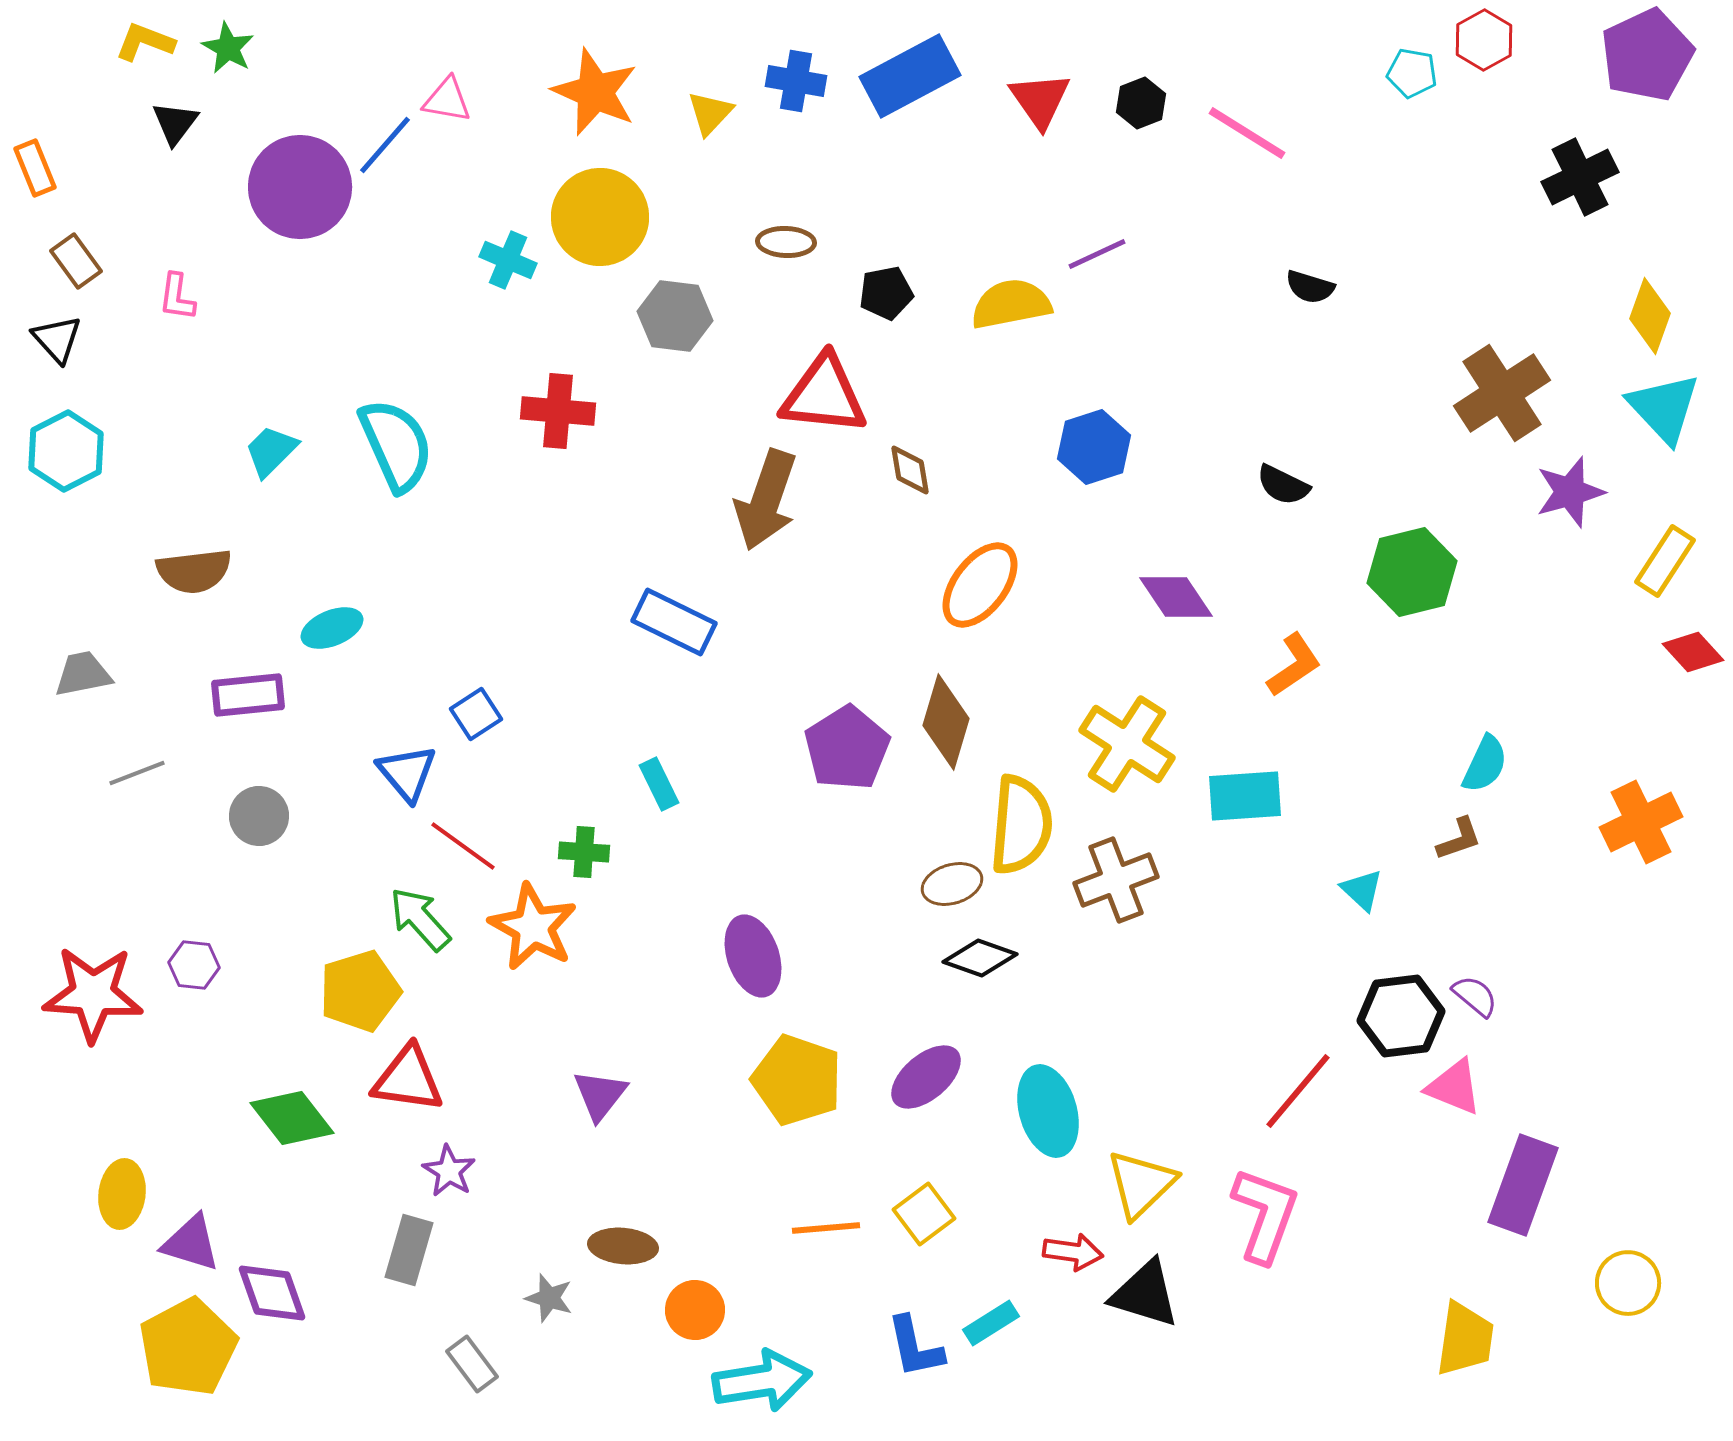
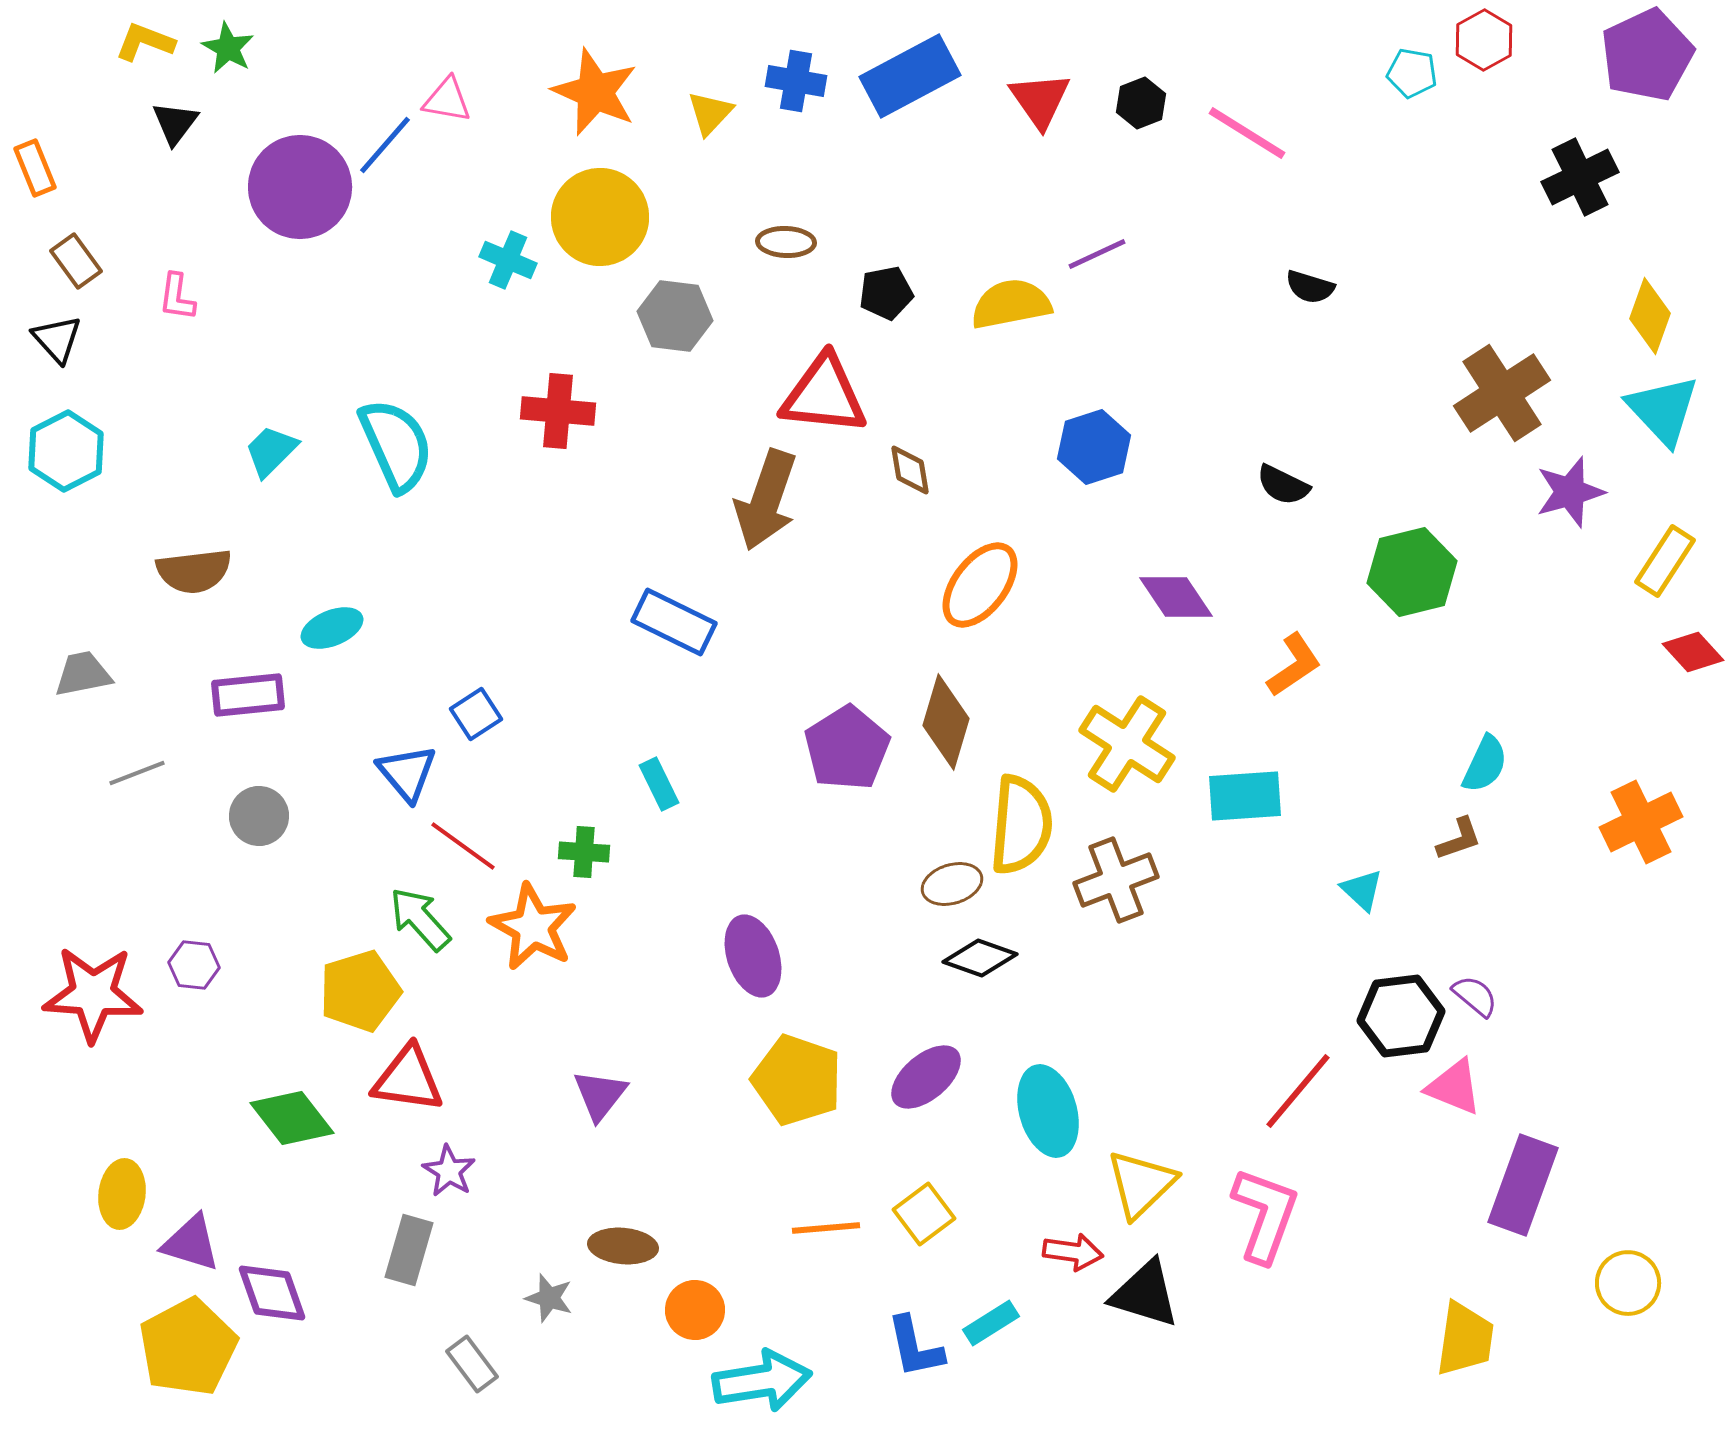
cyan triangle at (1664, 408): moved 1 px left, 2 px down
